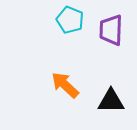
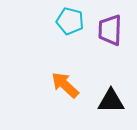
cyan pentagon: moved 1 px down; rotated 8 degrees counterclockwise
purple trapezoid: moved 1 px left
